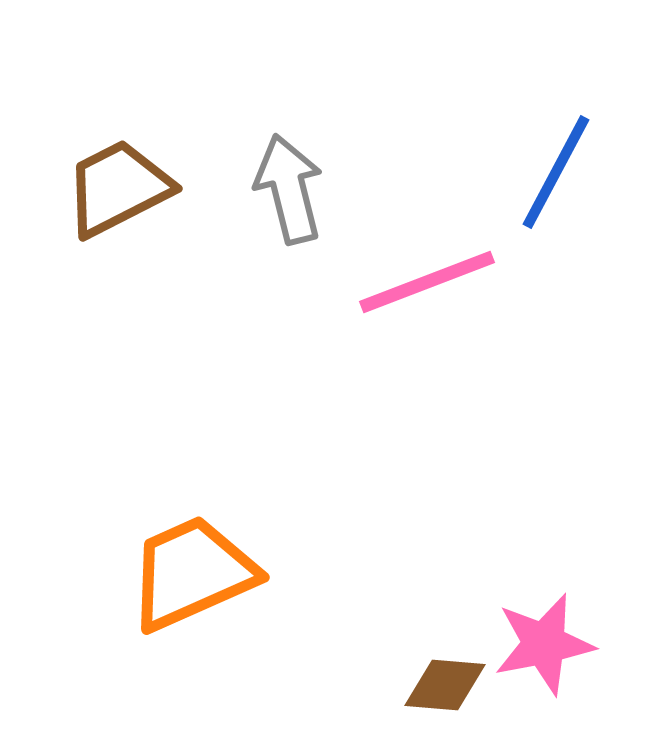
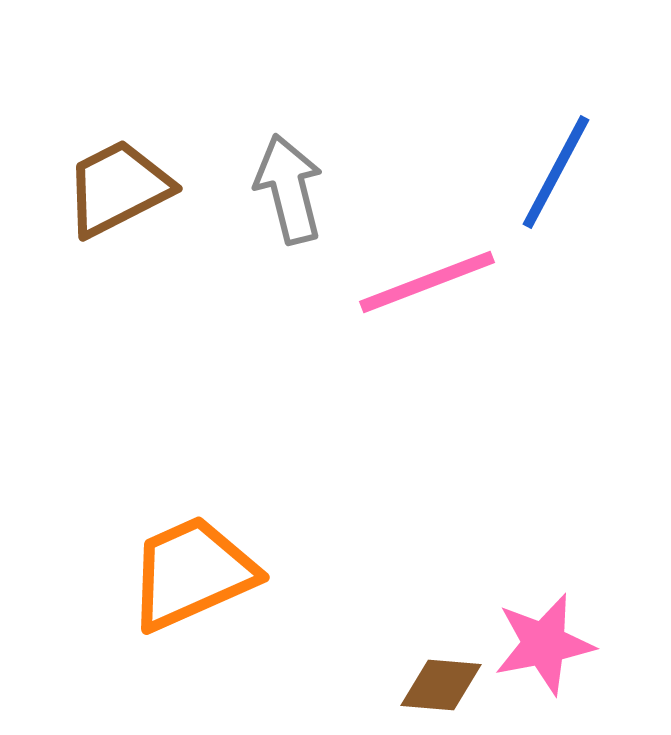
brown diamond: moved 4 px left
